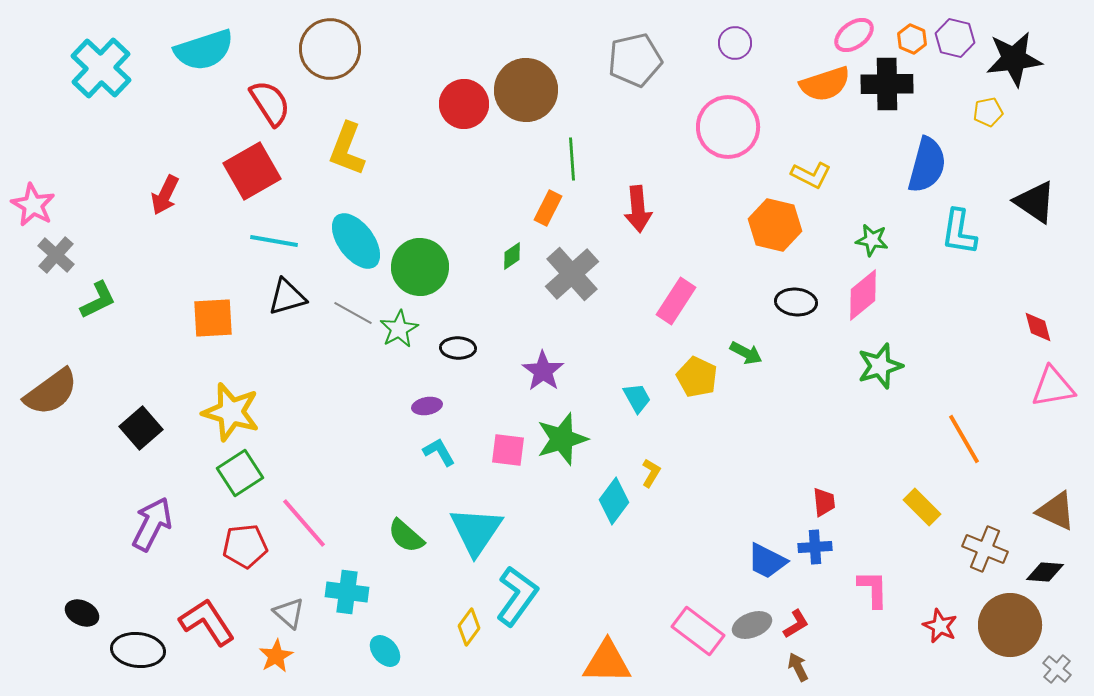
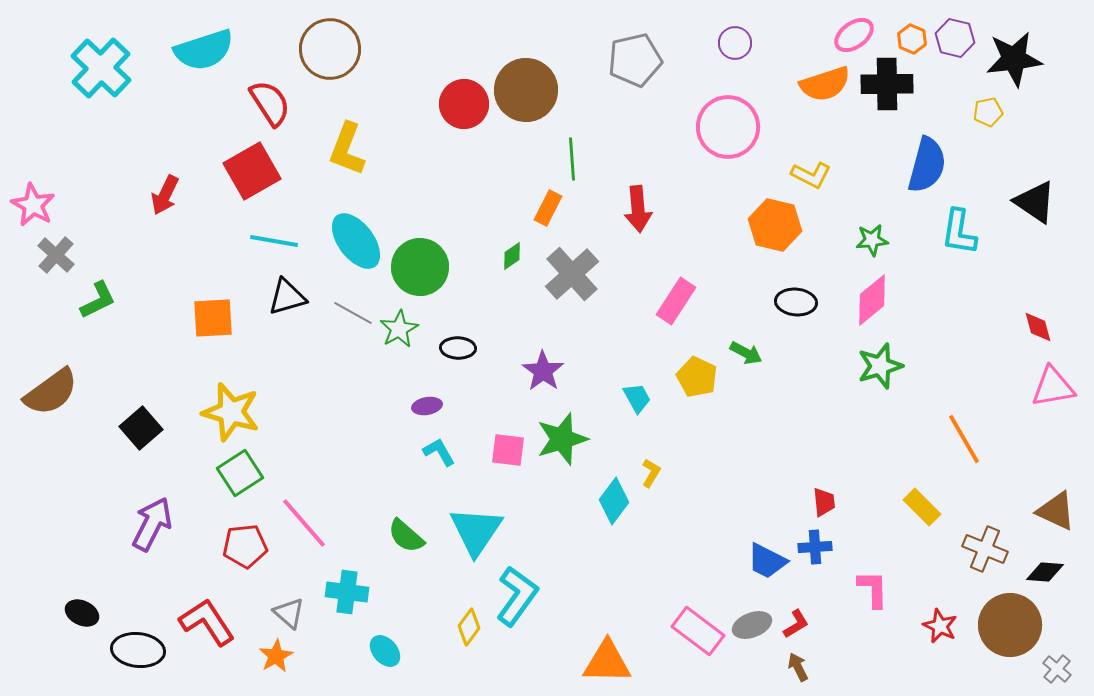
green star at (872, 240): rotated 16 degrees counterclockwise
pink diamond at (863, 295): moved 9 px right, 5 px down
